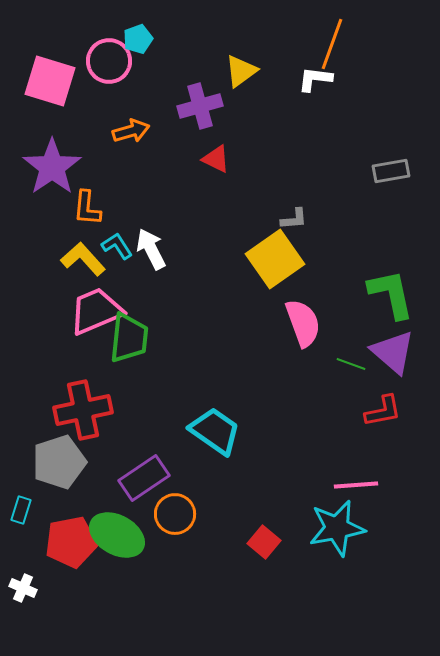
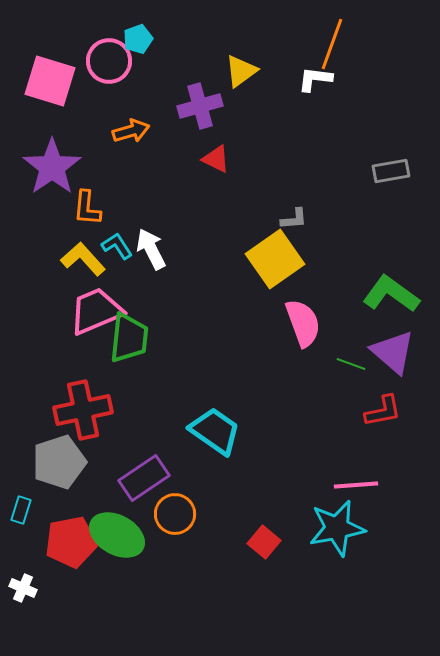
green L-shape: rotated 42 degrees counterclockwise
